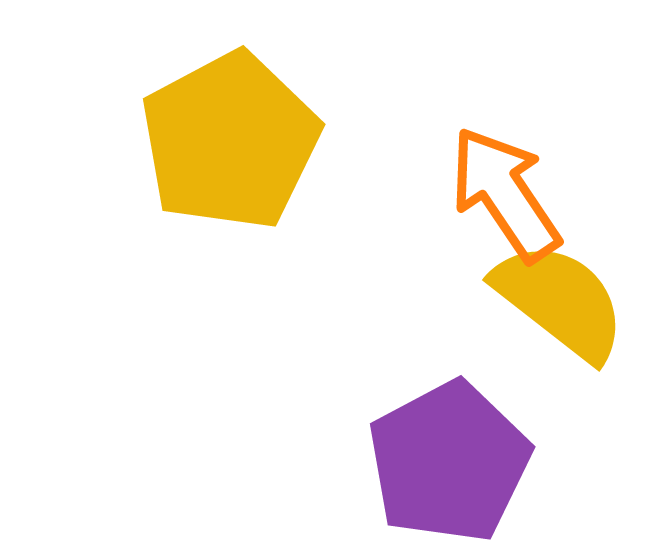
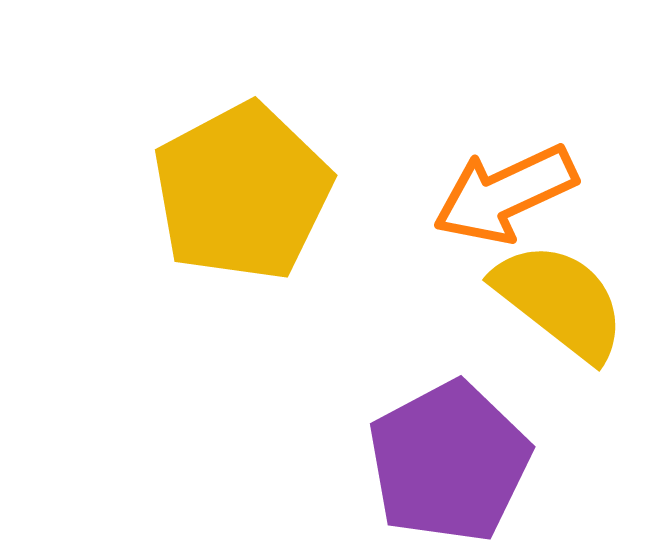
yellow pentagon: moved 12 px right, 51 px down
orange arrow: rotated 81 degrees counterclockwise
